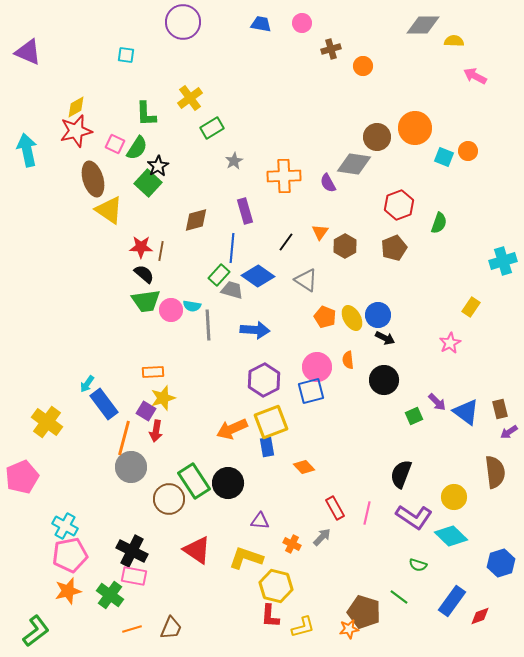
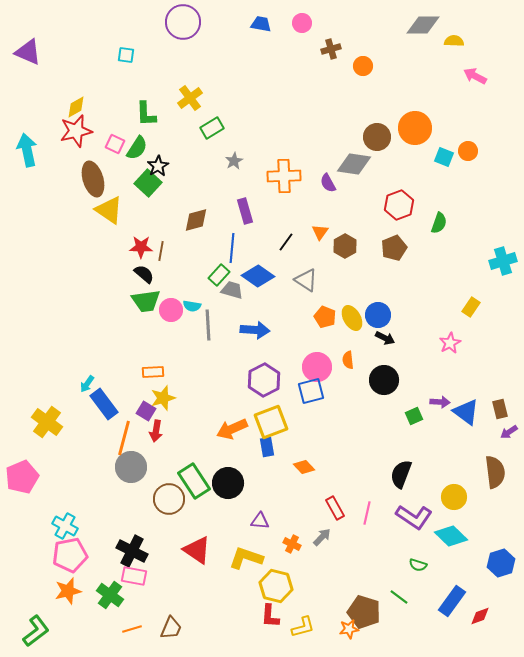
purple arrow at (437, 402): moved 3 px right; rotated 42 degrees counterclockwise
